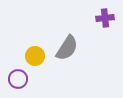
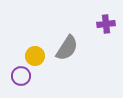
purple cross: moved 1 px right, 6 px down
purple circle: moved 3 px right, 3 px up
